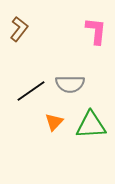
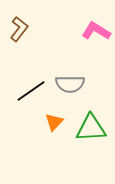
pink L-shape: rotated 64 degrees counterclockwise
green triangle: moved 3 px down
